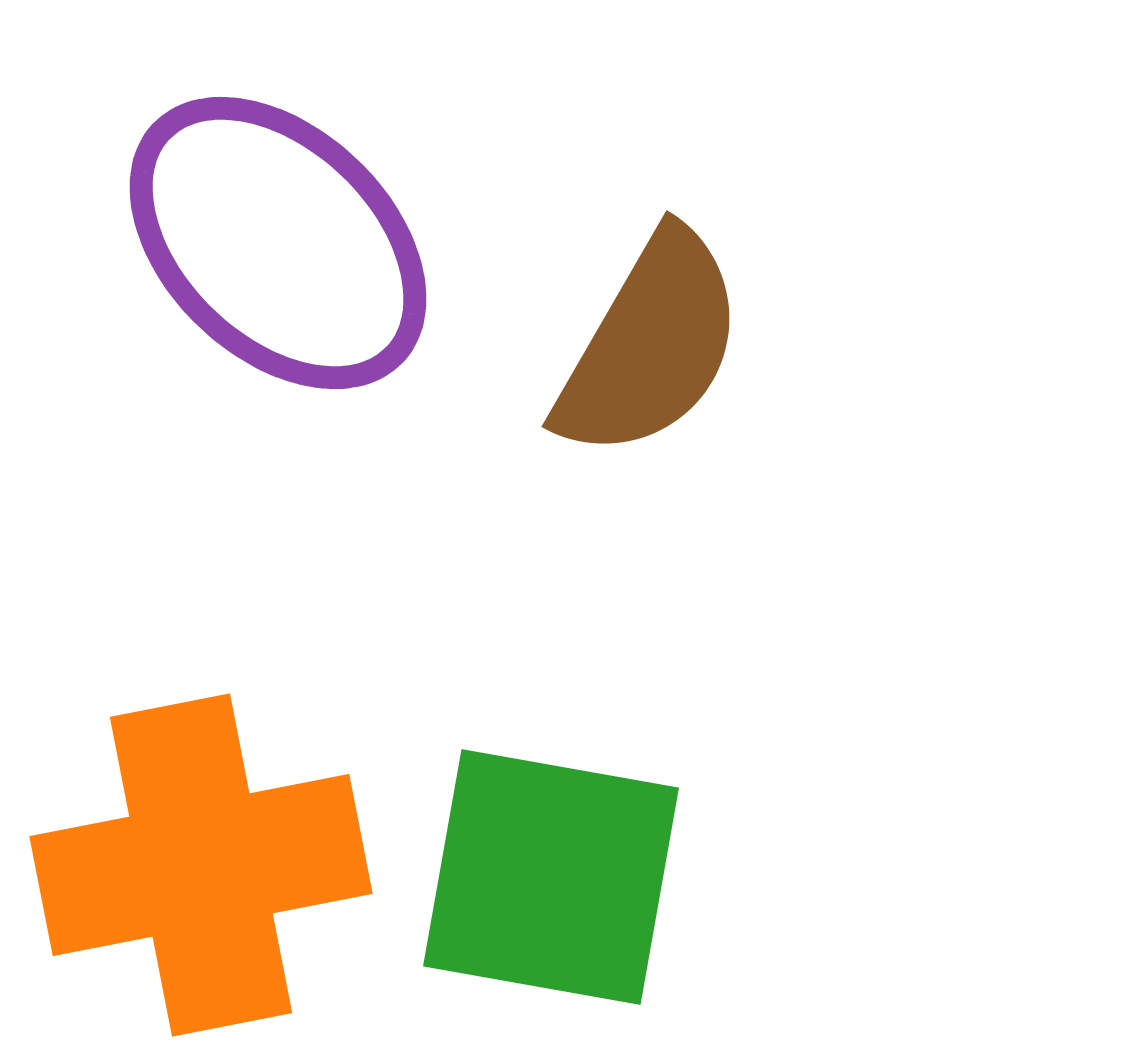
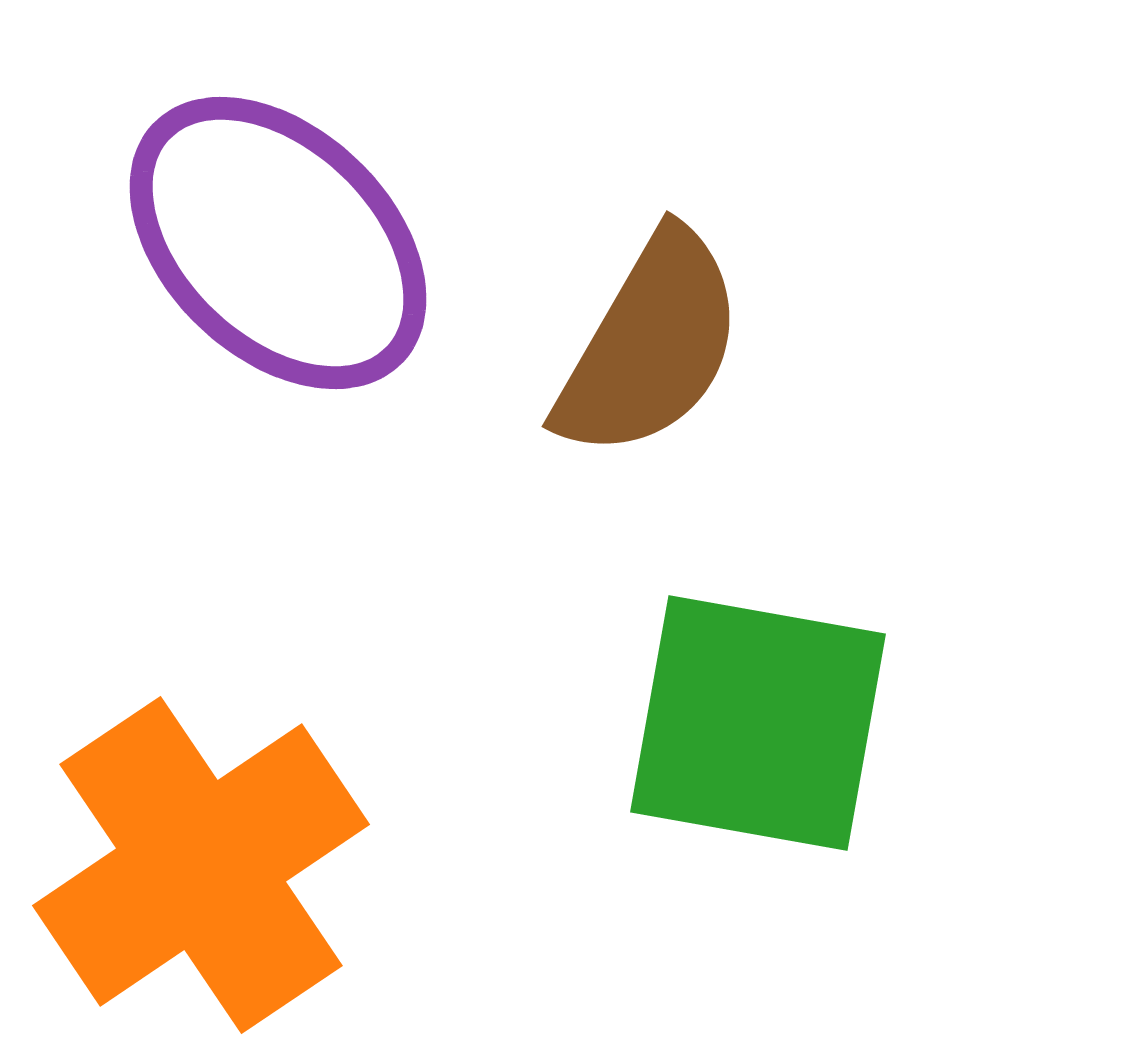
orange cross: rotated 23 degrees counterclockwise
green square: moved 207 px right, 154 px up
